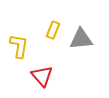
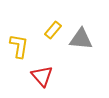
yellow rectangle: rotated 18 degrees clockwise
gray triangle: rotated 10 degrees clockwise
